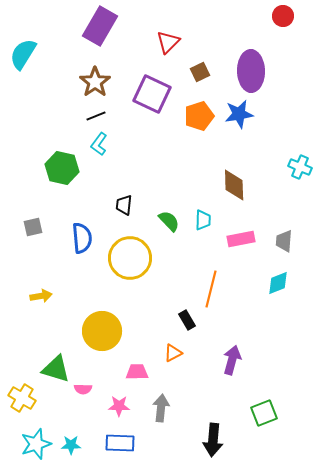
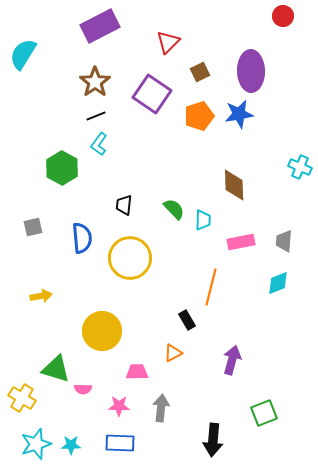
purple rectangle at (100, 26): rotated 33 degrees clockwise
purple square at (152, 94): rotated 9 degrees clockwise
green hexagon at (62, 168): rotated 16 degrees clockwise
green semicircle at (169, 221): moved 5 px right, 12 px up
pink rectangle at (241, 239): moved 3 px down
orange line at (211, 289): moved 2 px up
